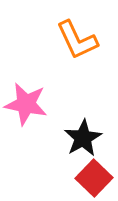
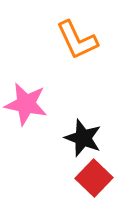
black star: rotated 21 degrees counterclockwise
